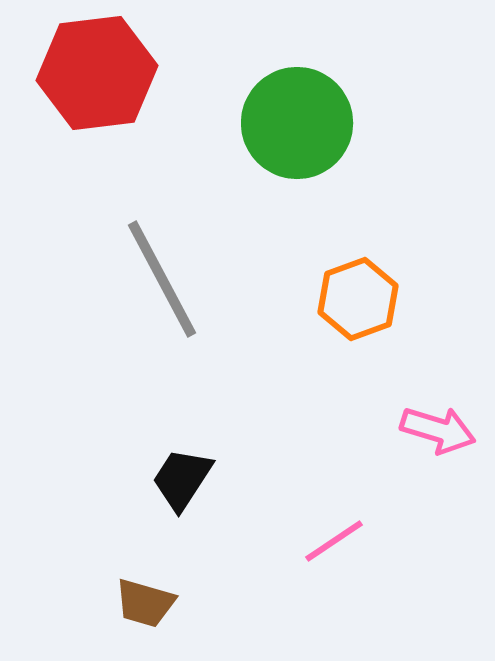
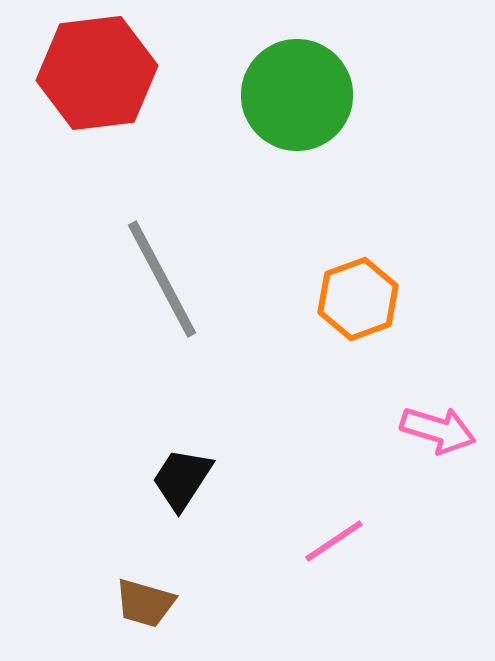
green circle: moved 28 px up
